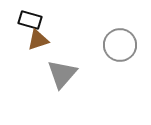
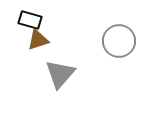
gray circle: moved 1 px left, 4 px up
gray triangle: moved 2 px left
